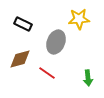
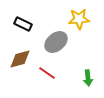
gray ellipse: rotated 30 degrees clockwise
